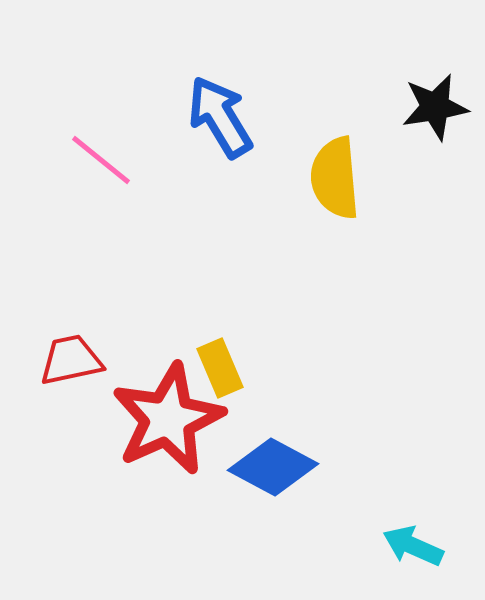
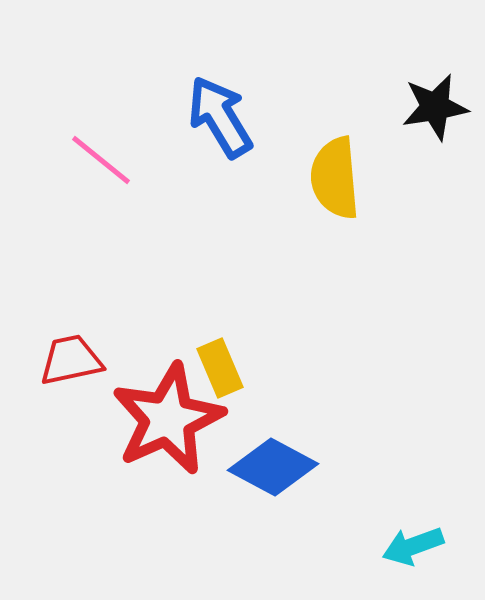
cyan arrow: rotated 44 degrees counterclockwise
